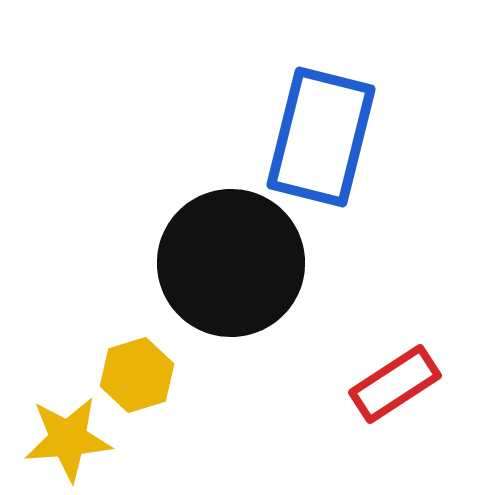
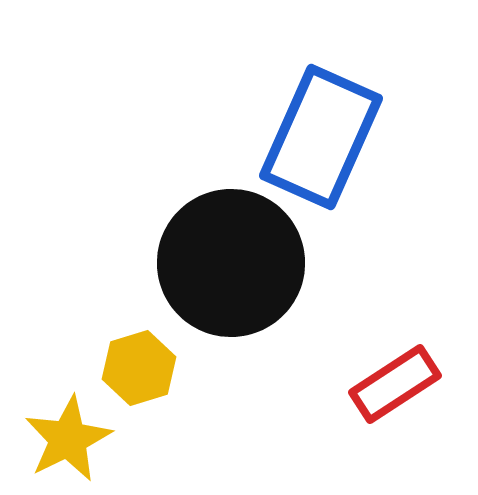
blue rectangle: rotated 10 degrees clockwise
yellow hexagon: moved 2 px right, 7 px up
yellow star: rotated 22 degrees counterclockwise
